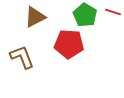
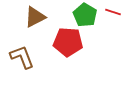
red pentagon: moved 1 px left, 2 px up
